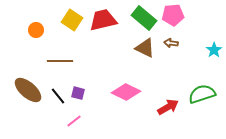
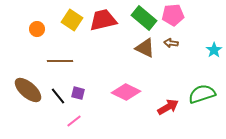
orange circle: moved 1 px right, 1 px up
